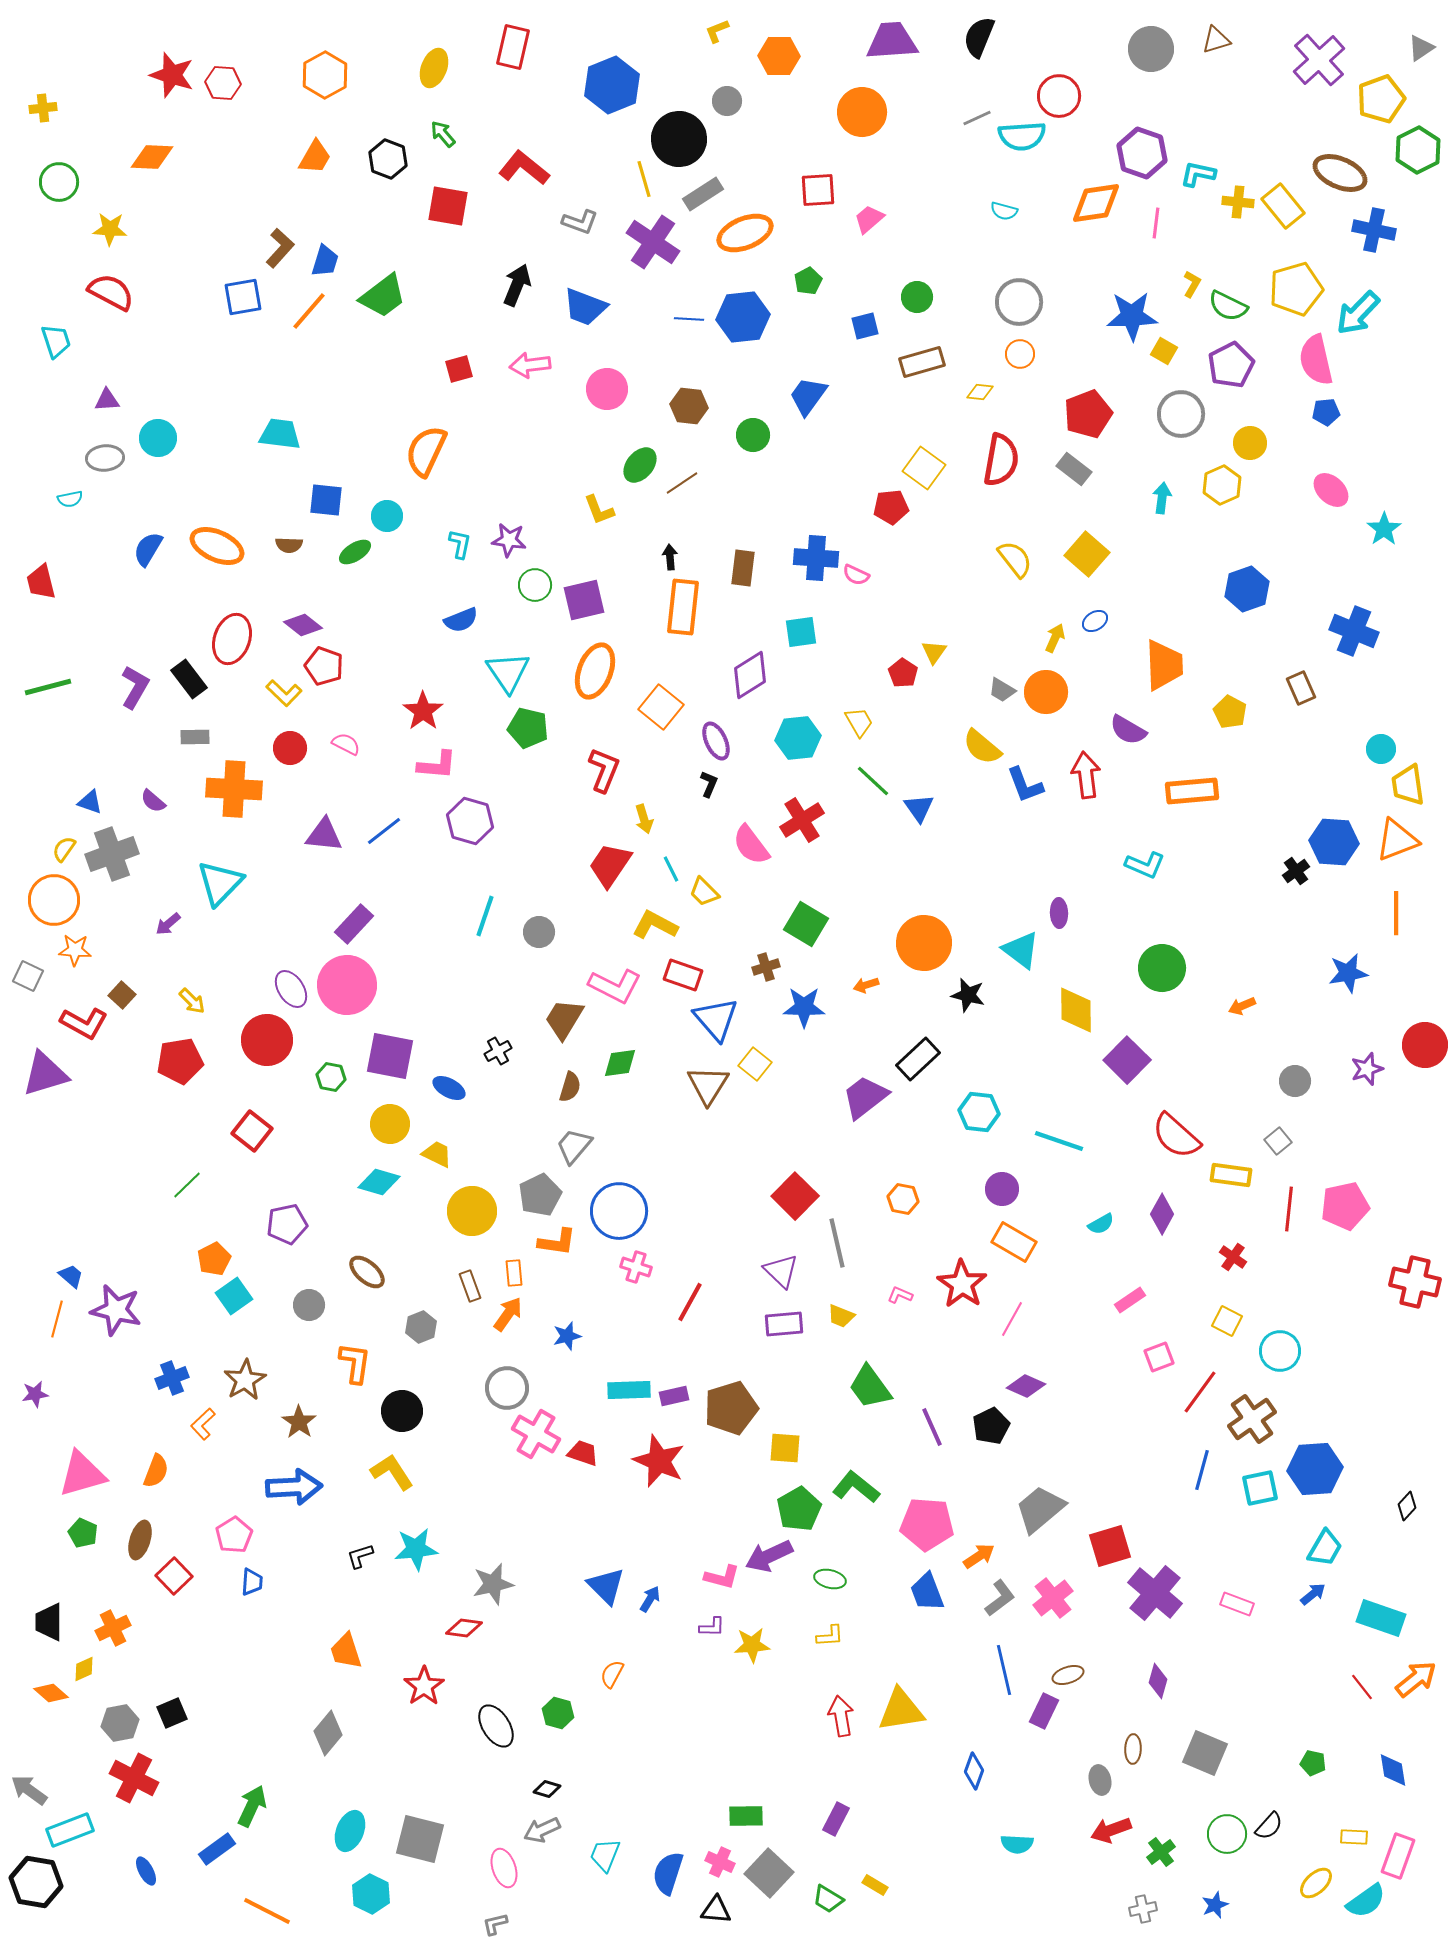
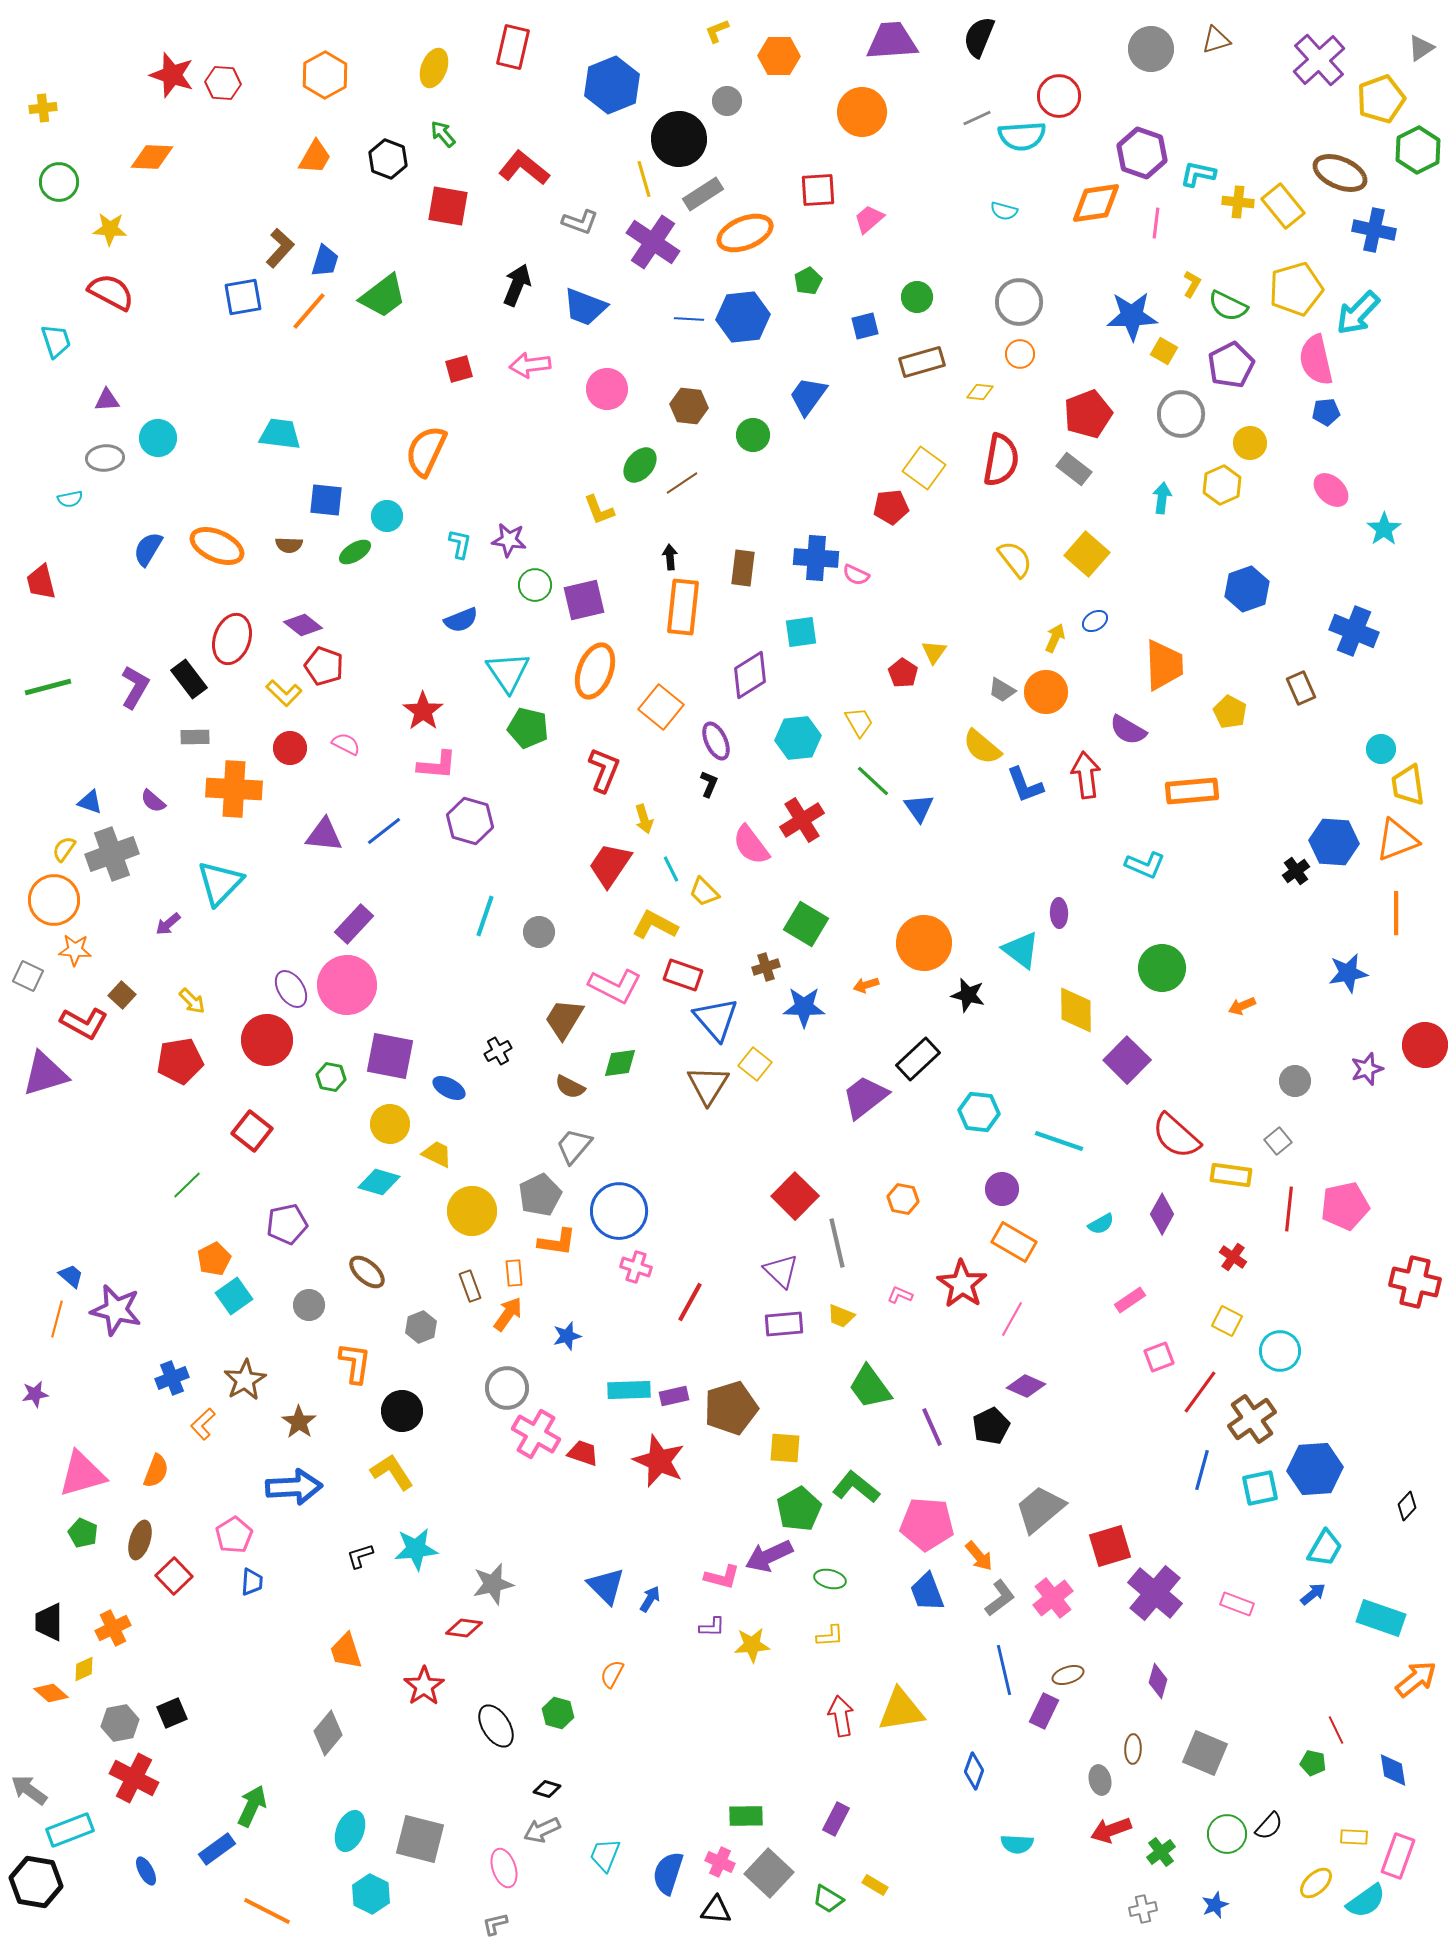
brown semicircle at (570, 1087): rotated 100 degrees clockwise
orange arrow at (979, 1556): rotated 84 degrees clockwise
red line at (1362, 1687): moved 26 px left, 43 px down; rotated 12 degrees clockwise
